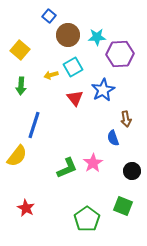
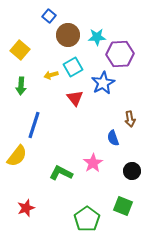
blue star: moved 7 px up
brown arrow: moved 4 px right
green L-shape: moved 6 px left, 5 px down; rotated 130 degrees counterclockwise
red star: rotated 24 degrees clockwise
